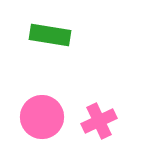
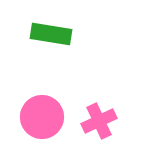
green rectangle: moved 1 px right, 1 px up
